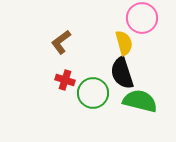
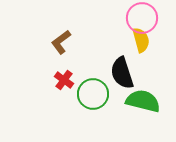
yellow semicircle: moved 17 px right, 3 px up
red cross: moved 1 px left; rotated 18 degrees clockwise
green circle: moved 1 px down
green semicircle: moved 3 px right
